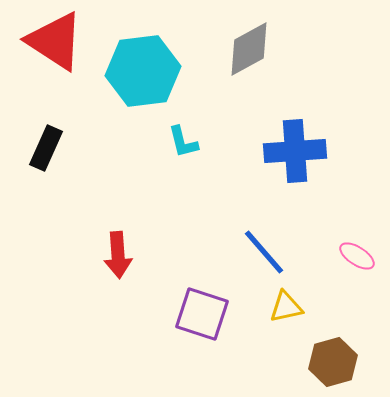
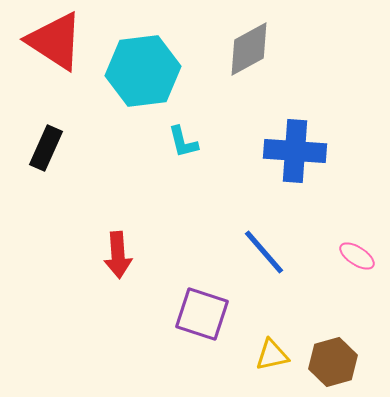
blue cross: rotated 8 degrees clockwise
yellow triangle: moved 14 px left, 48 px down
